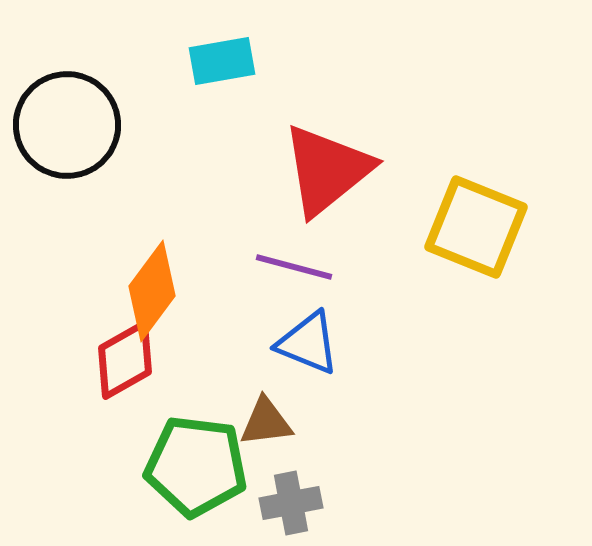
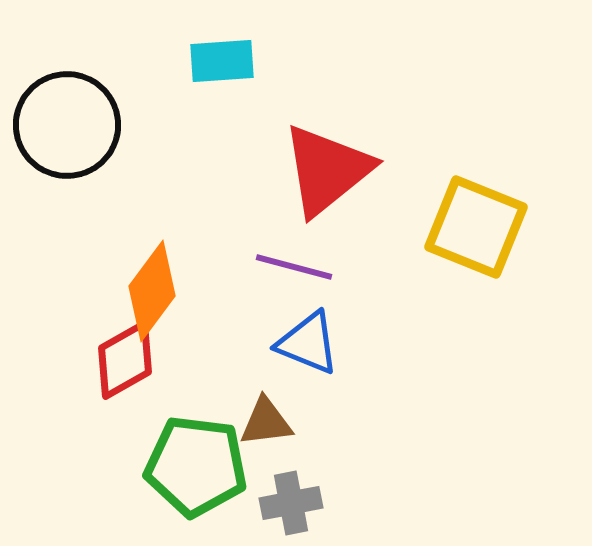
cyan rectangle: rotated 6 degrees clockwise
